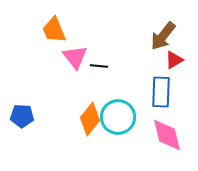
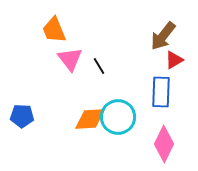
pink triangle: moved 5 px left, 2 px down
black line: rotated 54 degrees clockwise
orange diamond: rotated 48 degrees clockwise
pink diamond: moved 3 px left, 9 px down; rotated 39 degrees clockwise
